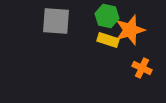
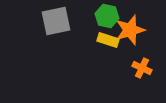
gray square: rotated 16 degrees counterclockwise
